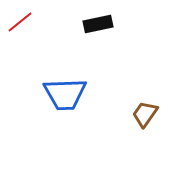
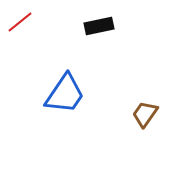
black rectangle: moved 1 px right, 2 px down
blue trapezoid: rotated 54 degrees counterclockwise
